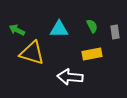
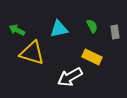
cyan triangle: rotated 12 degrees counterclockwise
yellow rectangle: moved 3 px down; rotated 36 degrees clockwise
white arrow: rotated 35 degrees counterclockwise
